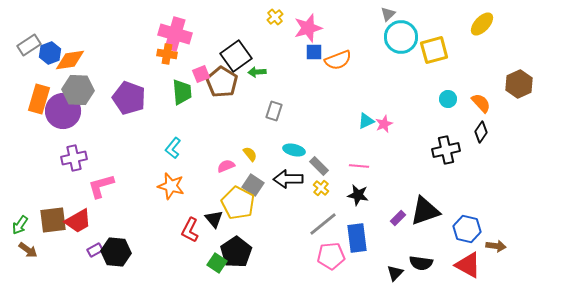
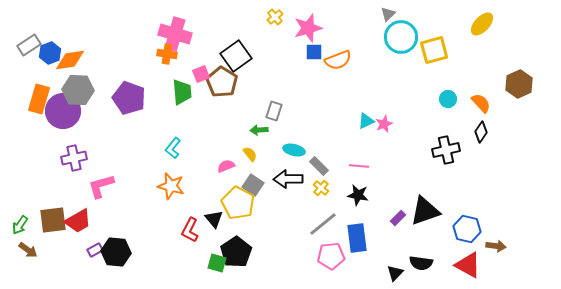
green arrow at (257, 72): moved 2 px right, 58 px down
green square at (217, 263): rotated 18 degrees counterclockwise
